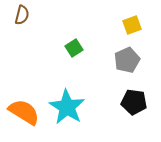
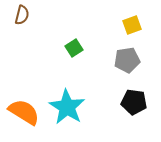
gray pentagon: rotated 15 degrees clockwise
